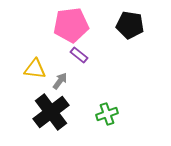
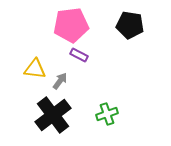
purple rectangle: rotated 12 degrees counterclockwise
black cross: moved 2 px right, 3 px down
